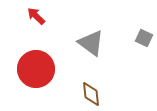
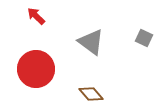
gray triangle: moved 1 px up
brown diamond: rotated 35 degrees counterclockwise
